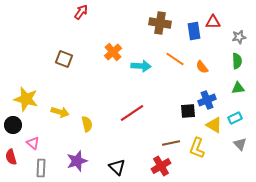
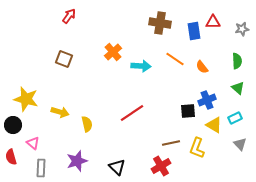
red arrow: moved 12 px left, 4 px down
gray star: moved 3 px right, 8 px up
green triangle: rotated 48 degrees clockwise
